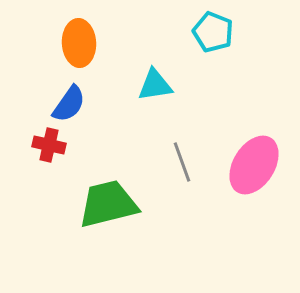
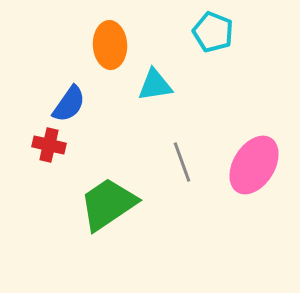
orange ellipse: moved 31 px right, 2 px down
green trapezoid: rotated 20 degrees counterclockwise
